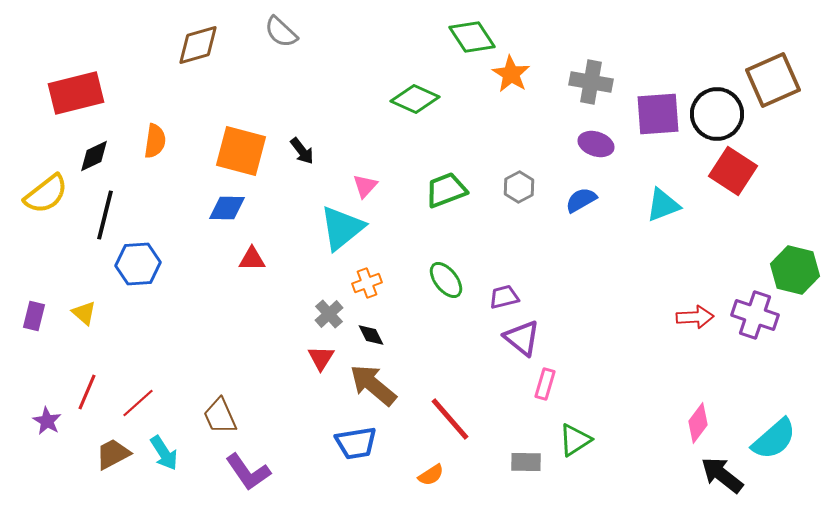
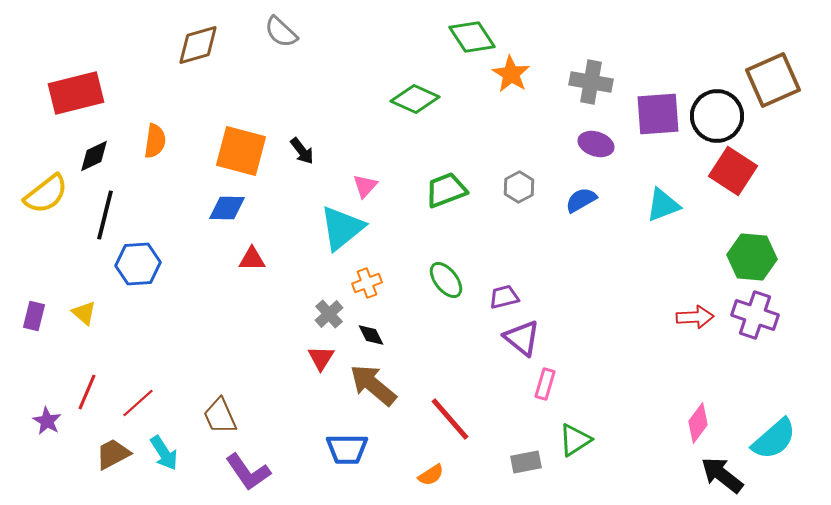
black circle at (717, 114): moved 2 px down
green hexagon at (795, 270): moved 43 px left, 13 px up; rotated 9 degrees counterclockwise
blue trapezoid at (356, 443): moved 9 px left, 6 px down; rotated 9 degrees clockwise
gray rectangle at (526, 462): rotated 12 degrees counterclockwise
